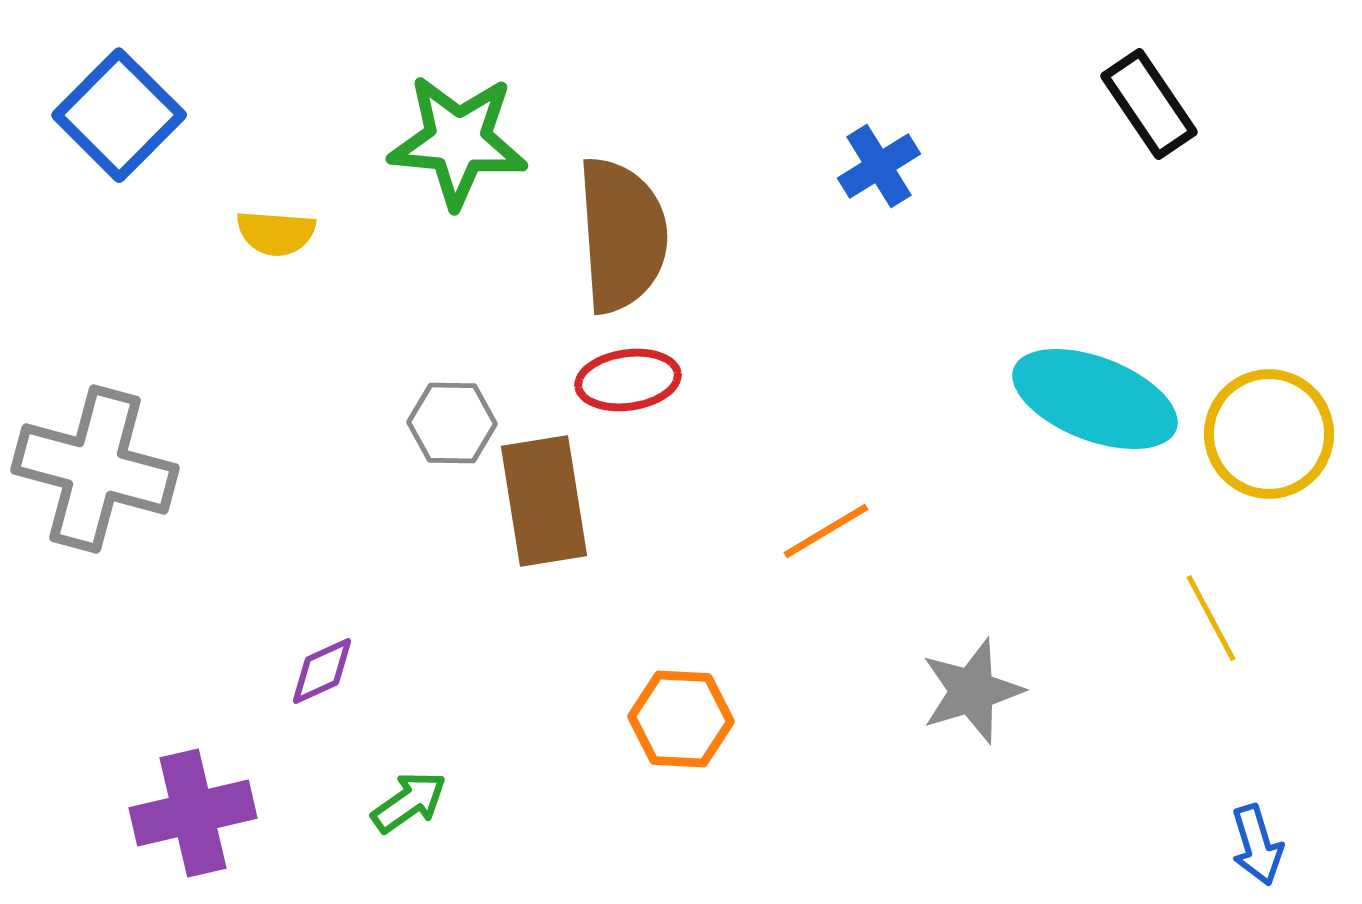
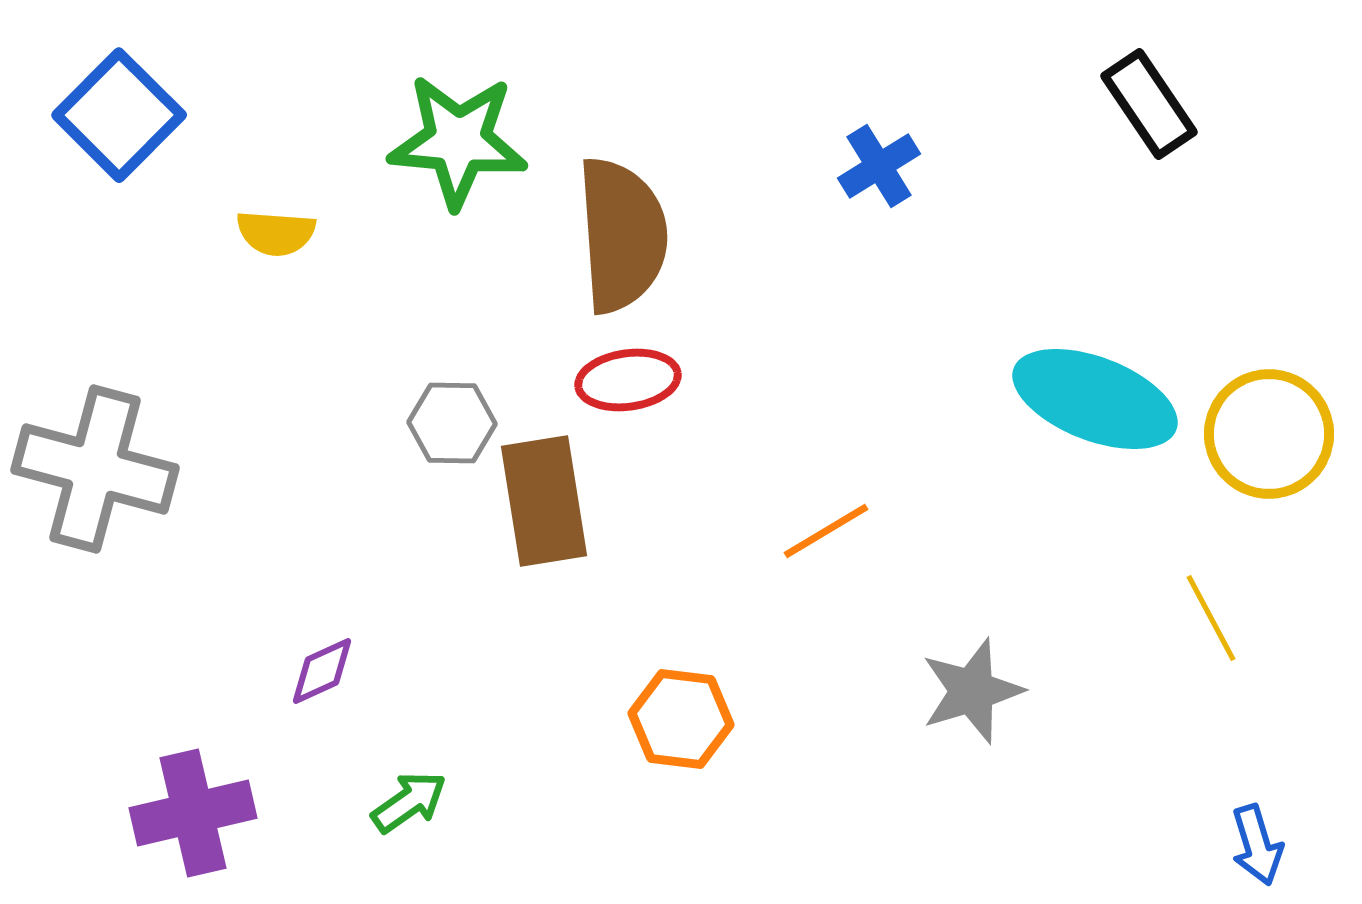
orange hexagon: rotated 4 degrees clockwise
